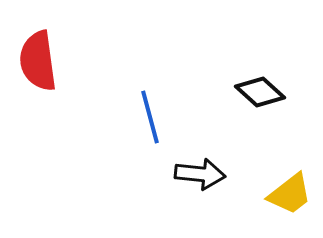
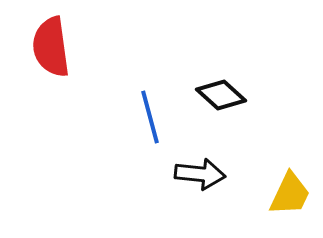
red semicircle: moved 13 px right, 14 px up
black diamond: moved 39 px left, 3 px down
yellow trapezoid: rotated 27 degrees counterclockwise
